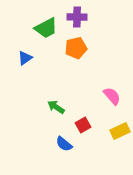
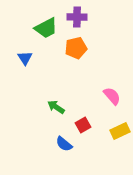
blue triangle: rotated 28 degrees counterclockwise
